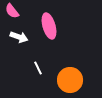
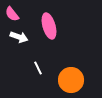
pink semicircle: moved 3 px down
orange circle: moved 1 px right
